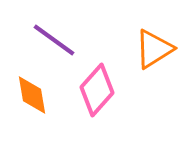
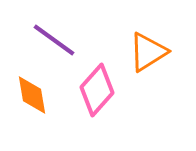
orange triangle: moved 6 px left, 3 px down
